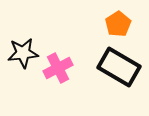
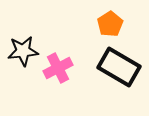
orange pentagon: moved 8 px left
black star: moved 2 px up
